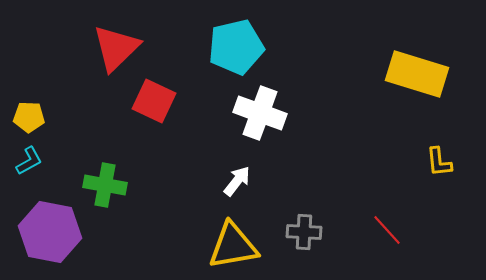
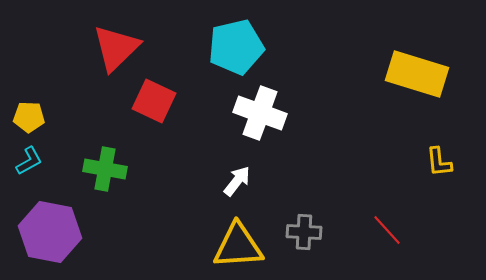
green cross: moved 16 px up
yellow triangle: moved 5 px right; rotated 6 degrees clockwise
